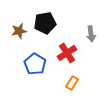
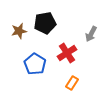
gray arrow: rotated 35 degrees clockwise
